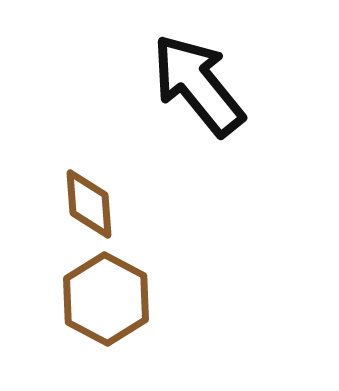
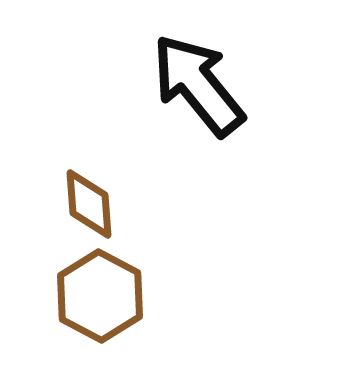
brown hexagon: moved 6 px left, 3 px up
